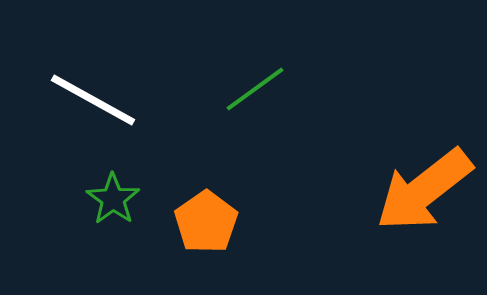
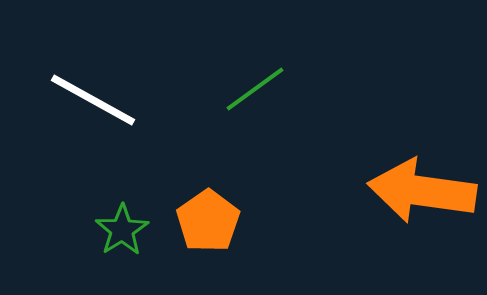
orange arrow: moved 2 px left, 1 px down; rotated 46 degrees clockwise
green star: moved 9 px right, 31 px down; rotated 4 degrees clockwise
orange pentagon: moved 2 px right, 1 px up
